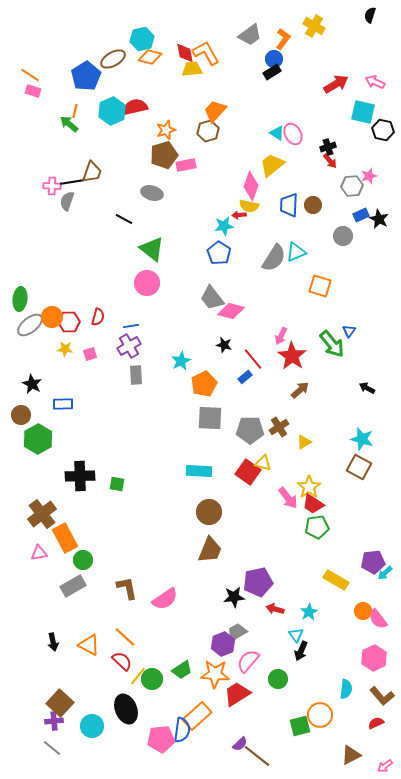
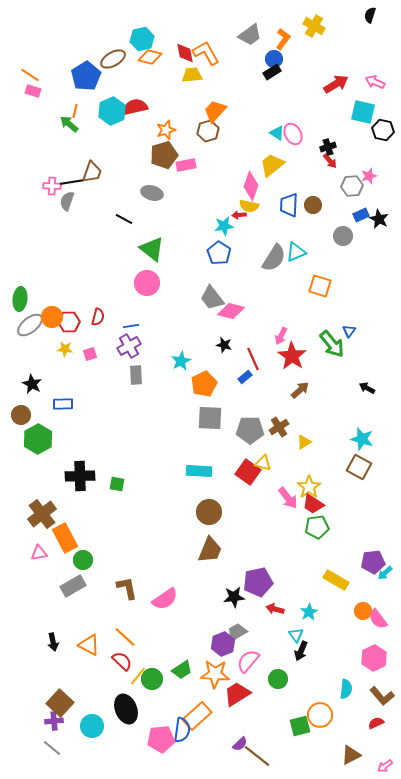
yellow trapezoid at (192, 69): moved 6 px down
red line at (253, 359): rotated 15 degrees clockwise
